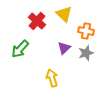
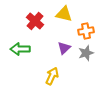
yellow triangle: rotated 30 degrees counterclockwise
red cross: moved 2 px left
orange cross: rotated 21 degrees counterclockwise
green arrow: rotated 48 degrees clockwise
yellow arrow: moved 2 px up; rotated 42 degrees clockwise
